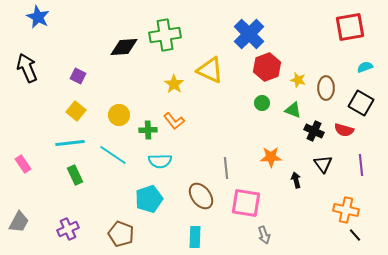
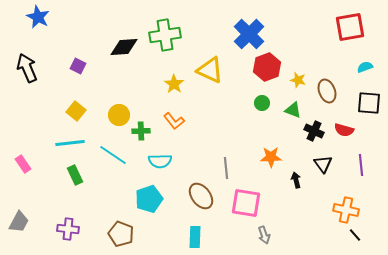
purple square at (78, 76): moved 10 px up
brown ellipse at (326, 88): moved 1 px right, 3 px down; rotated 20 degrees counterclockwise
black square at (361, 103): moved 8 px right; rotated 25 degrees counterclockwise
green cross at (148, 130): moved 7 px left, 1 px down
purple cross at (68, 229): rotated 30 degrees clockwise
